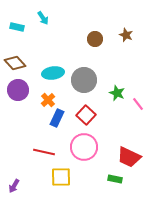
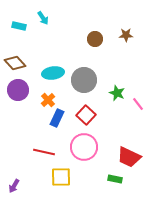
cyan rectangle: moved 2 px right, 1 px up
brown star: rotated 24 degrees counterclockwise
